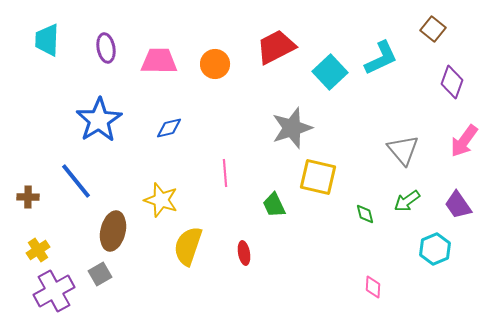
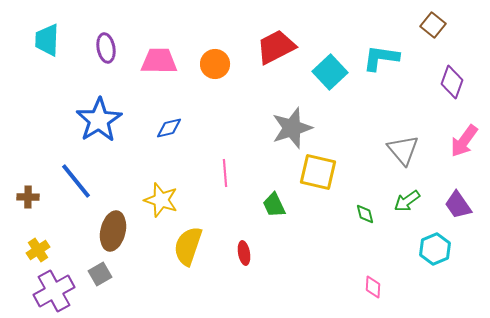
brown square: moved 4 px up
cyan L-shape: rotated 147 degrees counterclockwise
yellow square: moved 5 px up
